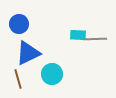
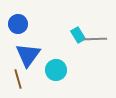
blue circle: moved 1 px left
cyan rectangle: rotated 56 degrees clockwise
blue triangle: moved 2 px down; rotated 28 degrees counterclockwise
cyan circle: moved 4 px right, 4 px up
